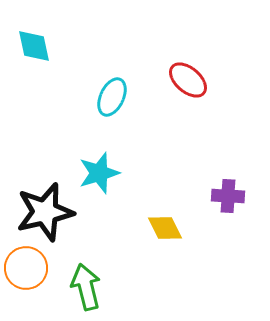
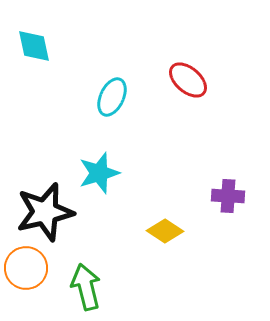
yellow diamond: moved 3 px down; rotated 30 degrees counterclockwise
